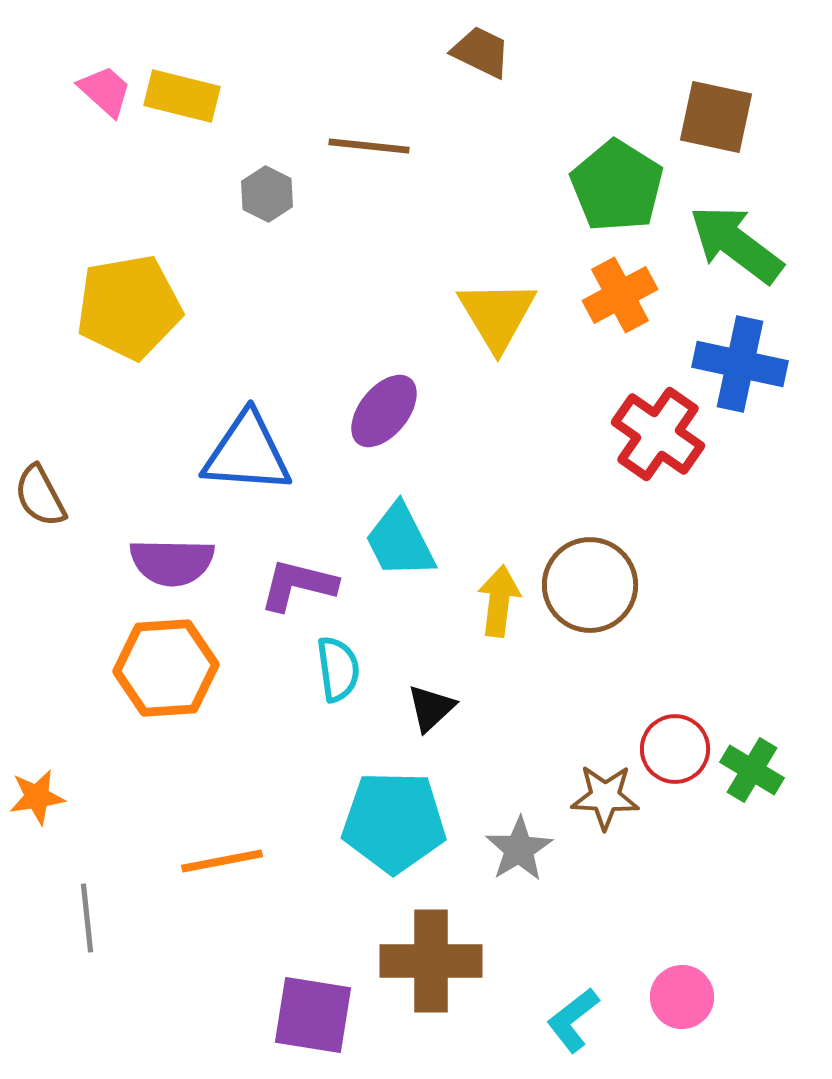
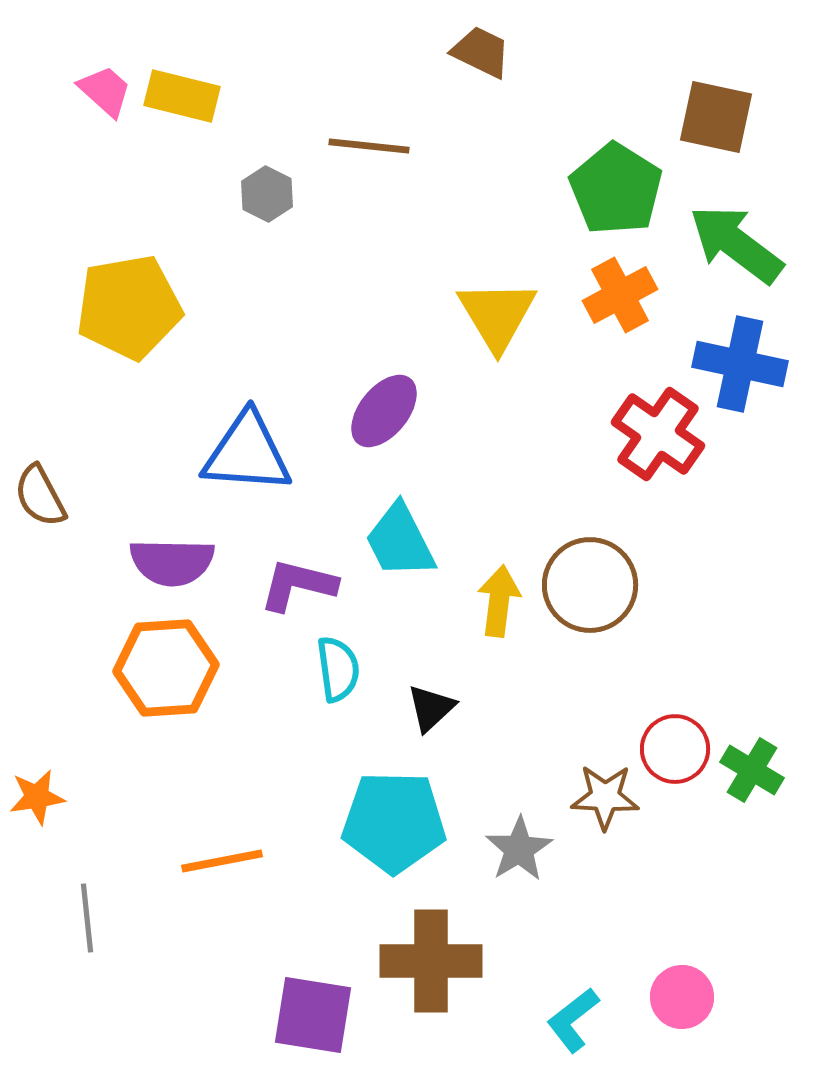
green pentagon: moved 1 px left, 3 px down
